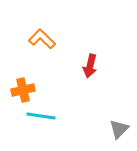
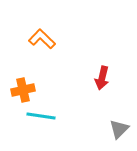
red arrow: moved 12 px right, 12 px down
